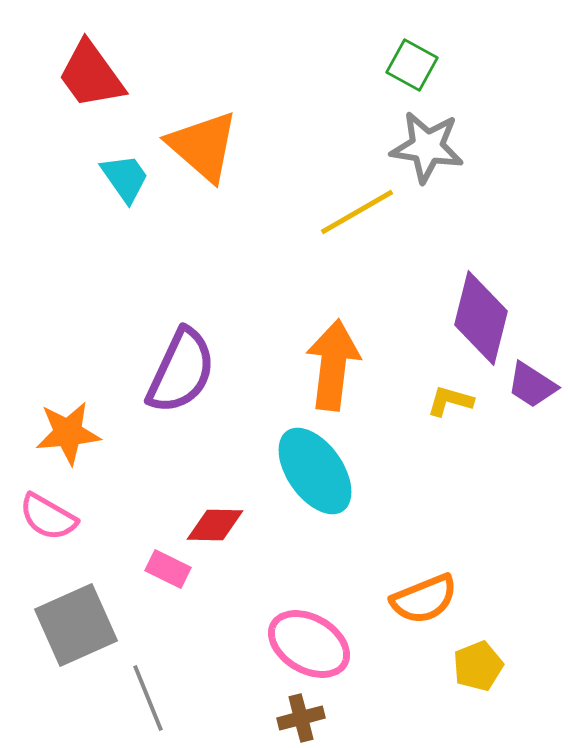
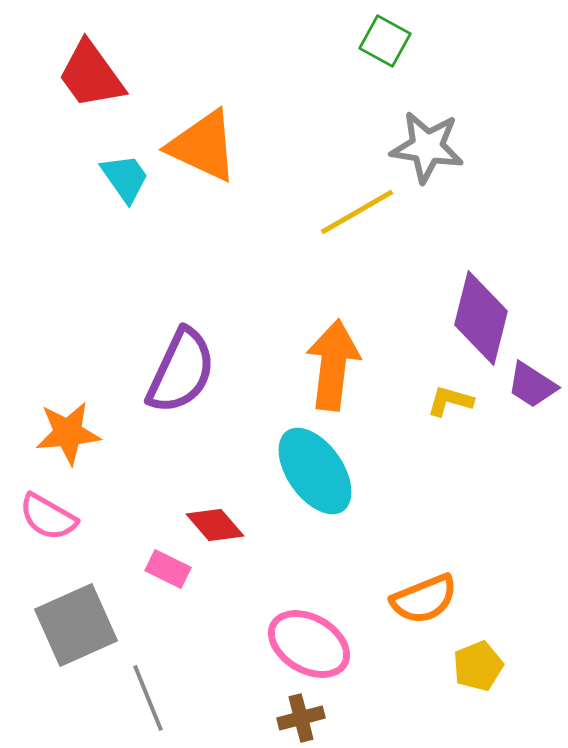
green square: moved 27 px left, 24 px up
orange triangle: rotated 16 degrees counterclockwise
red diamond: rotated 48 degrees clockwise
